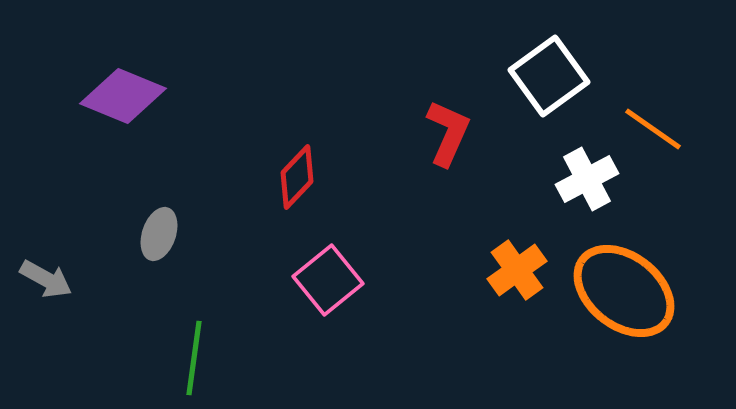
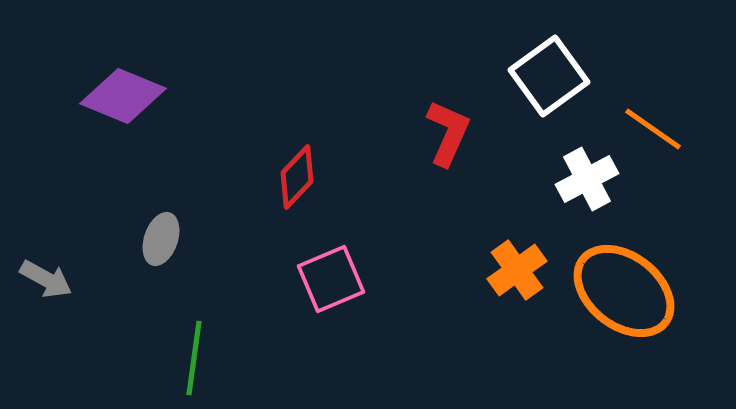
gray ellipse: moved 2 px right, 5 px down
pink square: moved 3 px right, 1 px up; rotated 16 degrees clockwise
